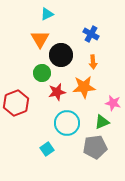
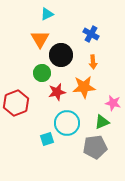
cyan square: moved 10 px up; rotated 16 degrees clockwise
